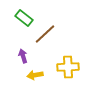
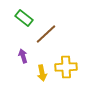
brown line: moved 1 px right
yellow cross: moved 2 px left
yellow arrow: moved 7 px right, 2 px up; rotated 91 degrees counterclockwise
